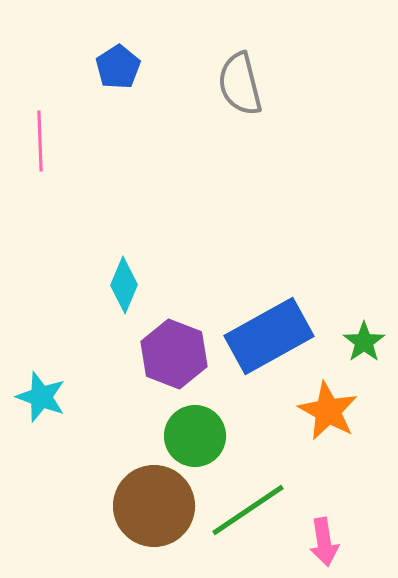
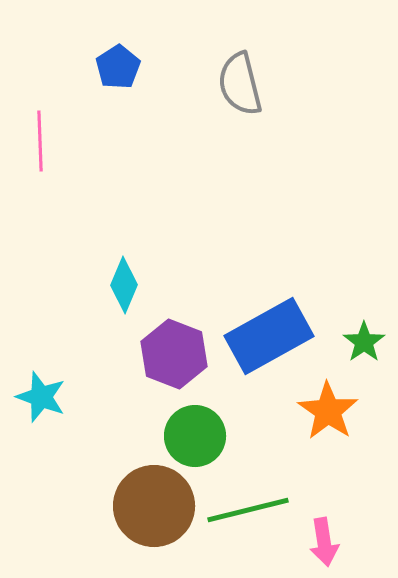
orange star: rotated 6 degrees clockwise
green line: rotated 20 degrees clockwise
